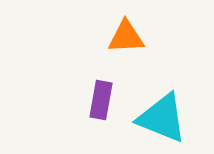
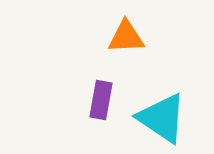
cyan triangle: rotated 12 degrees clockwise
